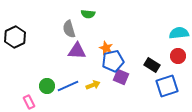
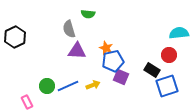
red circle: moved 9 px left, 1 px up
black rectangle: moved 5 px down
pink rectangle: moved 2 px left
